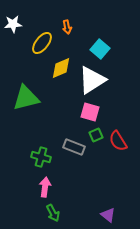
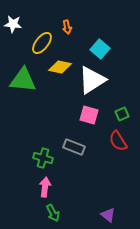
white star: rotated 12 degrees clockwise
yellow diamond: moved 1 px left, 1 px up; rotated 35 degrees clockwise
green triangle: moved 3 px left, 18 px up; rotated 20 degrees clockwise
pink square: moved 1 px left, 3 px down
green square: moved 26 px right, 21 px up
green cross: moved 2 px right, 1 px down
